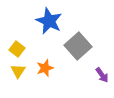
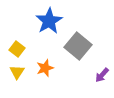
blue star: rotated 16 degrees clockwise
gray square: rotated 8 degrees counterclockwise
yellow triangle: moved 1 px left, 1 px down
purple arrow: rotated 77 degrees clockwise
